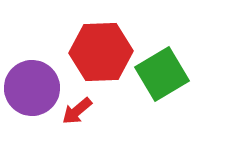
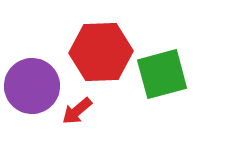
green square: rotated 16 degrees clockwise
purple circle: moved 2 px up
